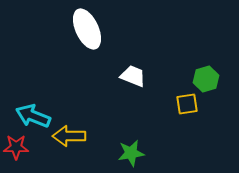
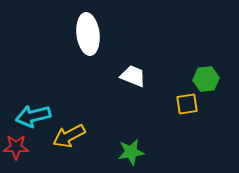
white ellipse: moved 1 px right, 5 px down; rotated 18 degrees clockwise
green hexagon: rotated 10 degrees clockwise
cyan arrow: rotated 36 degrees counterclockwise
yellow arrow: rotated 28 degrees counterclockwise
green star: moved 1 px up
